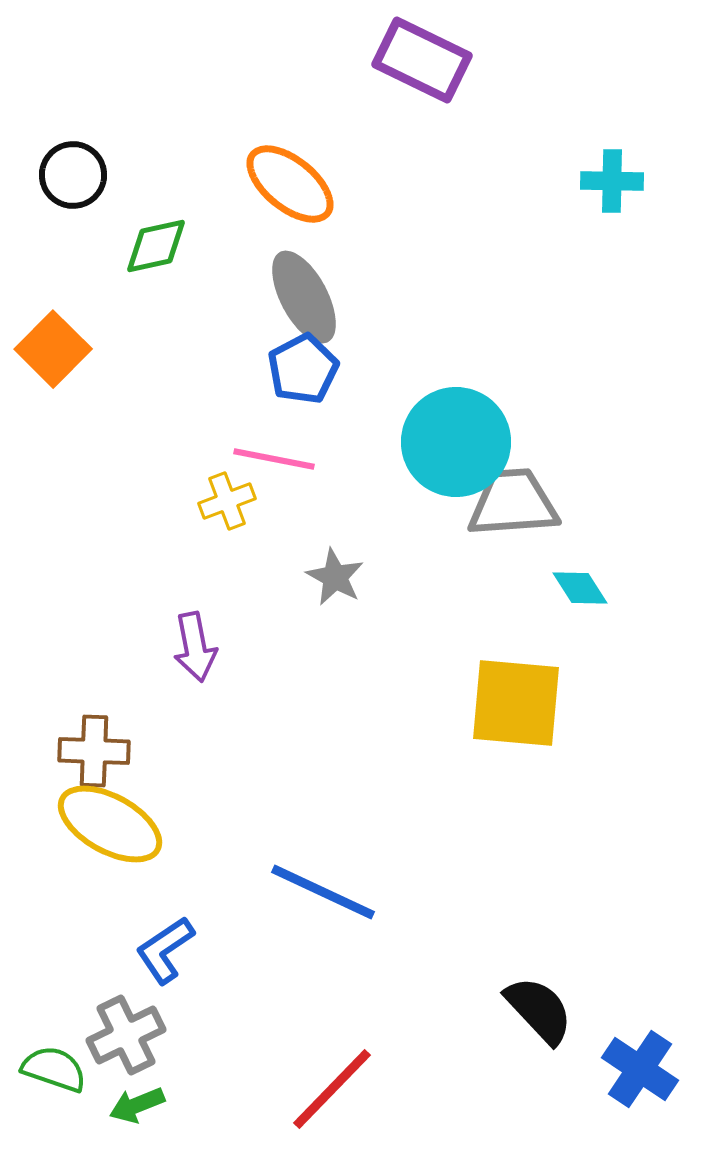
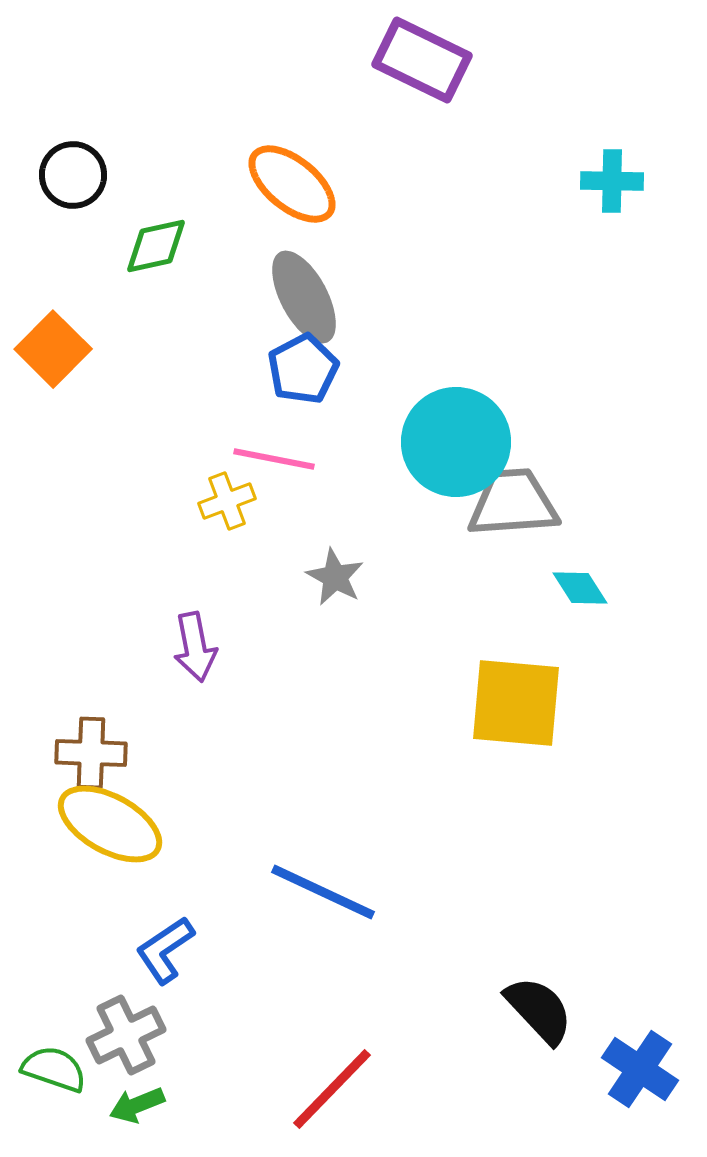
orange ellipse: moved 2 px right
brown cross: moved 3 px left, 2 px down
